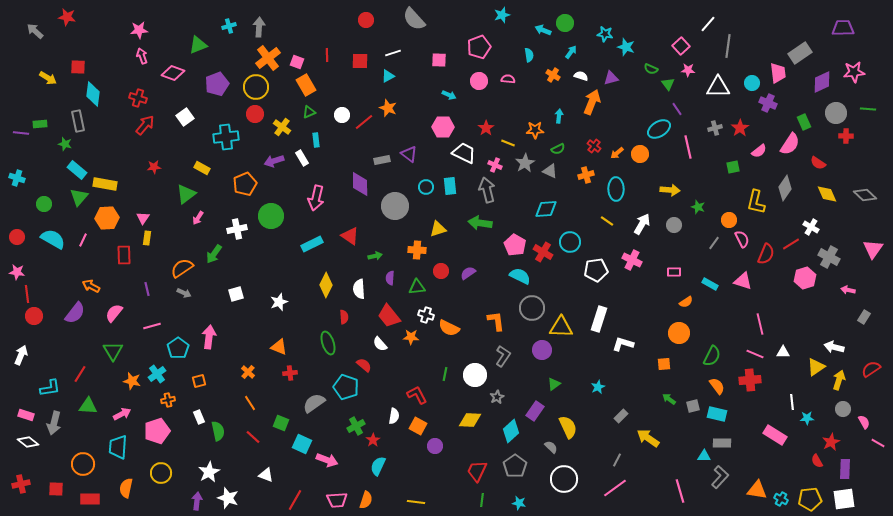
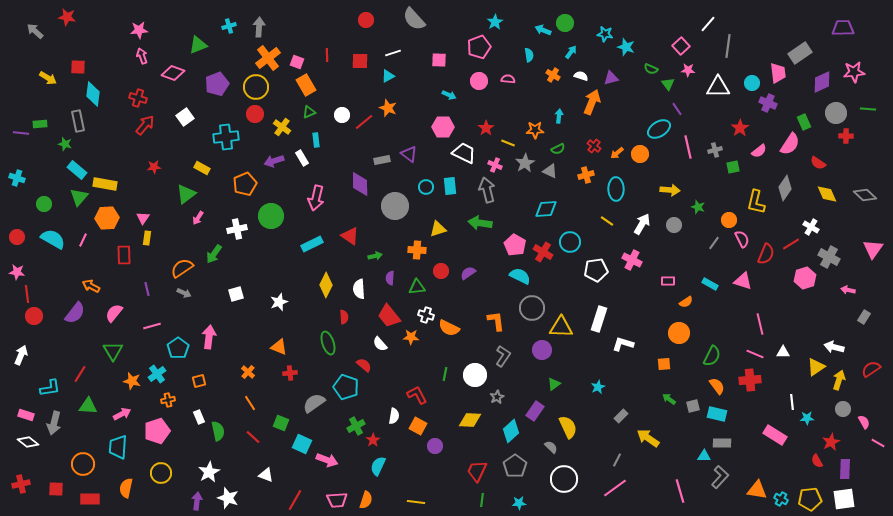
cyan star at (502, 15): moved 7 px left, 7 px down; rotated 14 degrees counterclockwise
gray cross at (715, 128): moved 22 px down
pink rectangle at (674, 272): moved 6 px left, 9 px down
cyan star at (519, 503): rotated 16 degrees counterclockwise
